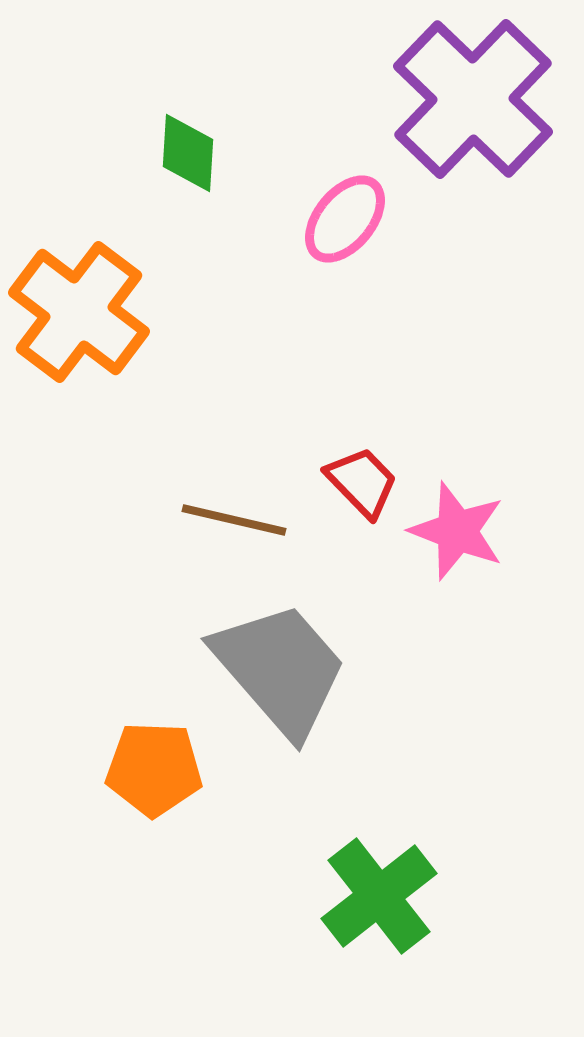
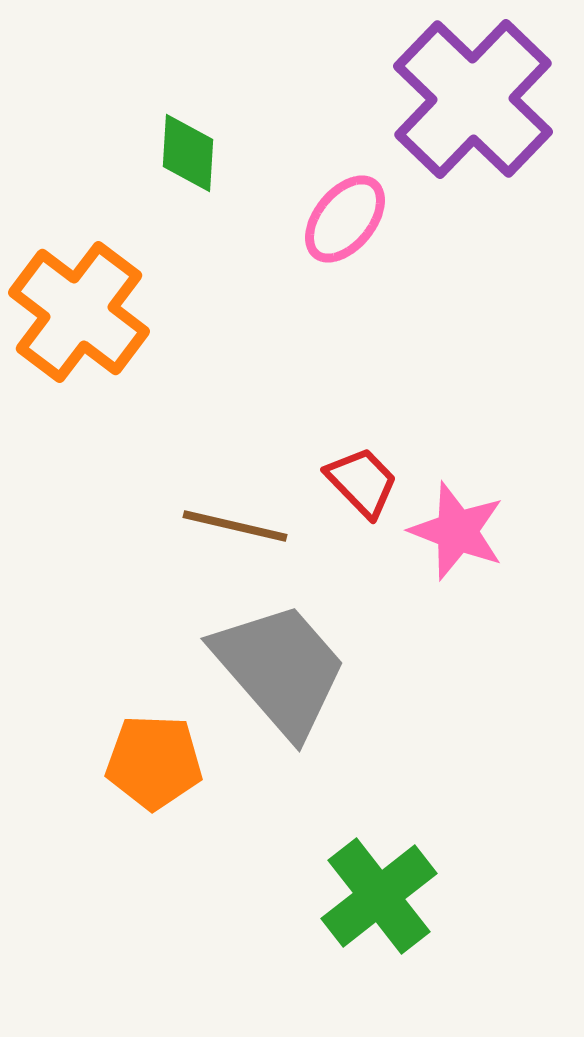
brown line: moved 1 px right, 6 px down
orange pentagon: moved 7 px up
